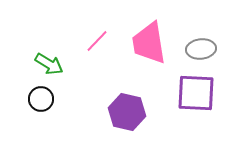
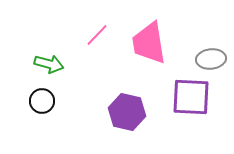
pink line: moved 6 px up
gray ellipse: moved 10 px right, 10 px down
green arrow: rotated 16 degrees counterclockwise
purple square: moved 5 px left, 4 px down
black circle: moved 1 px right, 2 px down
